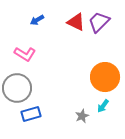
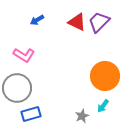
red triangle: moved 1 px right
pink L-shape: moved 1 px left, 1 px down
orange circle: moved 1 px up
